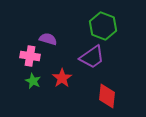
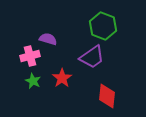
pink cross: rotated 24 degrees counterclockwise
